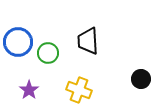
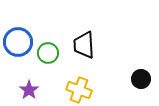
black trapezoid: moved 4 px left, 4 px down
